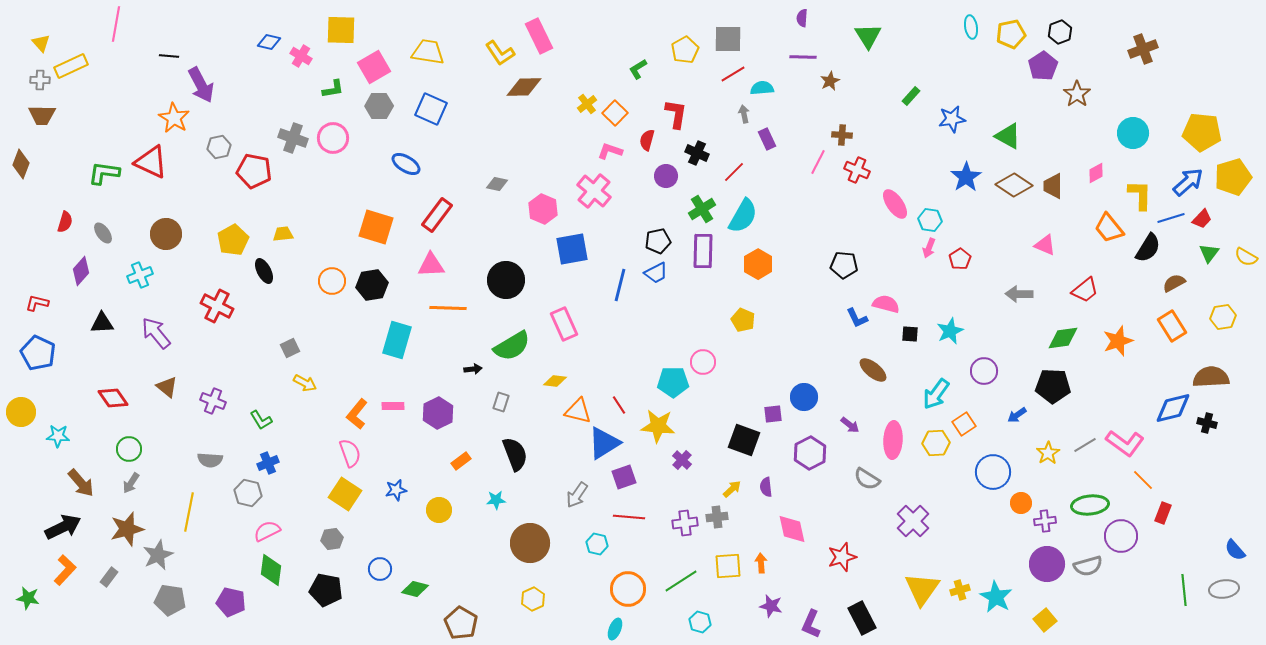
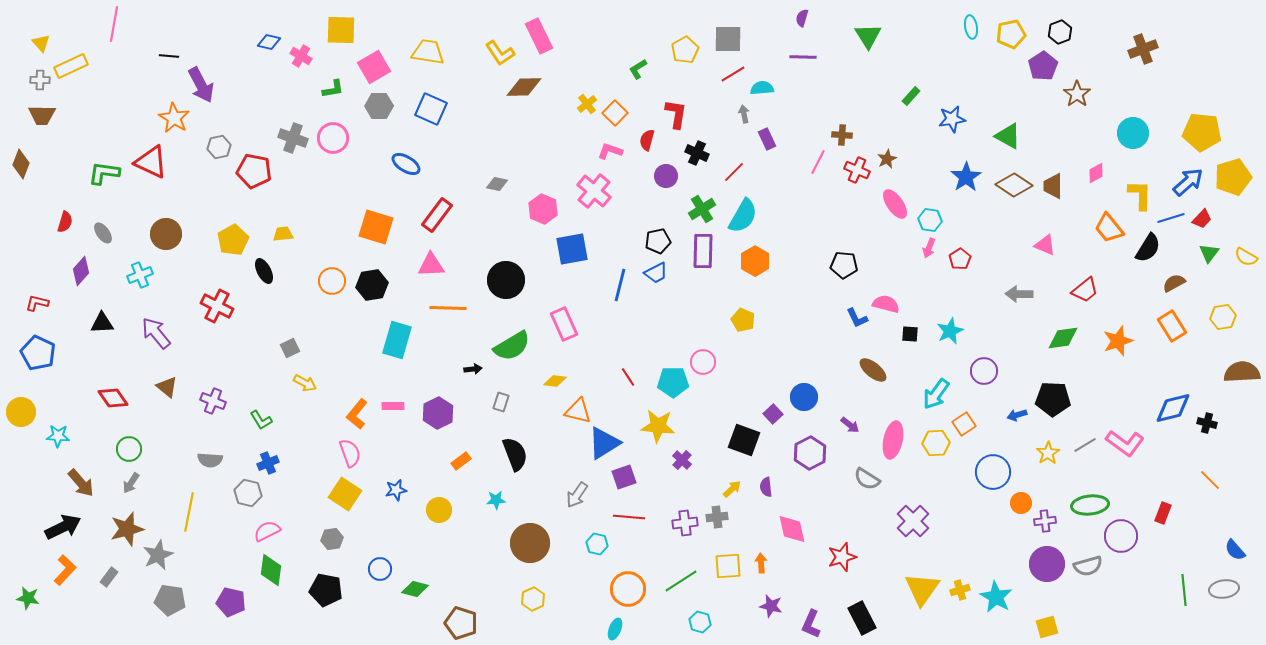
purple semicircle at (802, 18): rotated 12 degrees clockwise
pink line at (116, 24): moved 2 px left
brown star at (830, 81): moved 57 px right, 78 px down
orange hexagon at (758, 264): moved 3 px left, 3 px up
brown semicircle at (1211, 377): moved 31 px right, 5 px up
black pentagon at (1053, 386): moved 13 px down
red line at (619, 405): moved 9 px right, 28 px up
purple square at (773, 414): rotated 36 degrees counterclockwise
blue arrow at (1017, 415): rotated 18 degrees clockwise
pink ellipse at (893, 440): rotated 9 degrees clockwise
orange line at (1143, 480): moved 67 px right
yellow square at (1045, 620): moved 2 px right, 7 px down; rotated 25 degrees clockwise
brown pentagon at (461, 623): rotated 12 degrees counterclockwise
